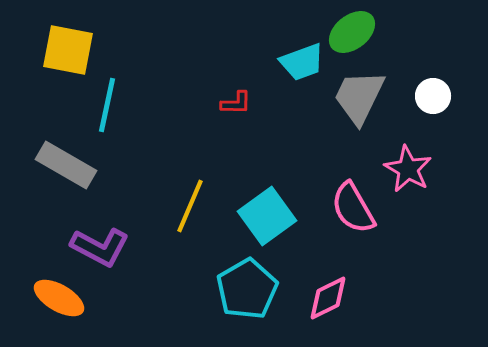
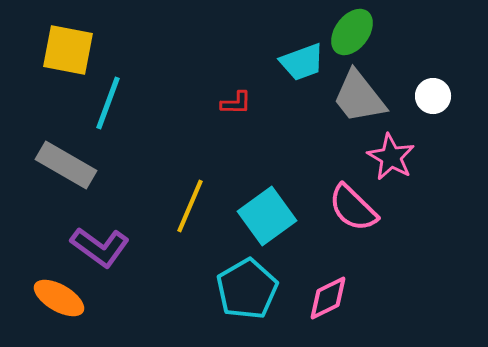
green ellipse: rotated 15 degrees counterclockwise
gray trapezoid: rotated 64 degrees counterclockwise
cyan line: moved 1 px right, 2 px up; rotated 8 degrees clockwise
pink star: moved 17 px left, 12 px up
pink semicircle: rotated 16 degrees counterclockwise
purple L-shape: rotated 8 degrees clockwise
